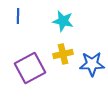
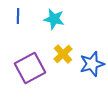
cyan star: moved 9 px left, 2 px up
yellow cross: rotated 30 degrees counterclockwise
blue star: rotated 15 degrees counterclockwise
